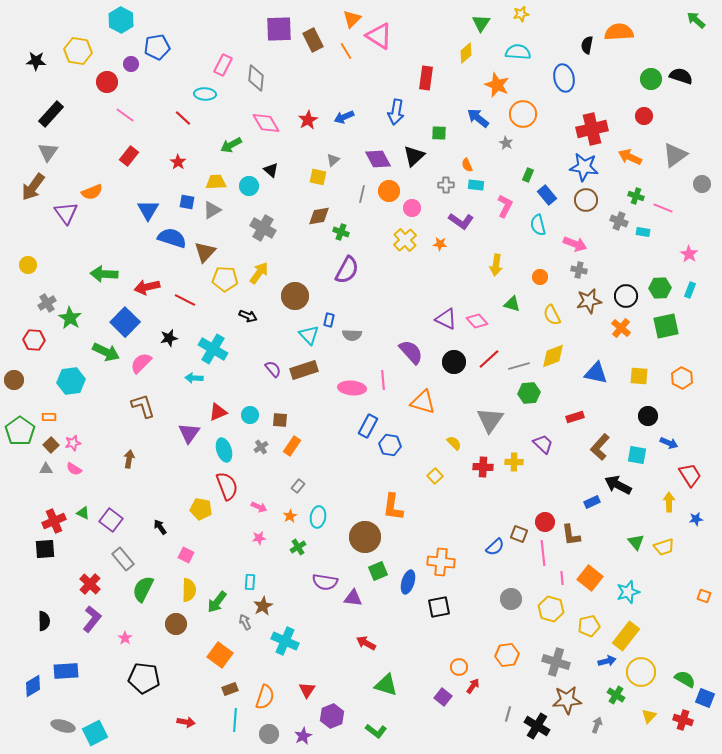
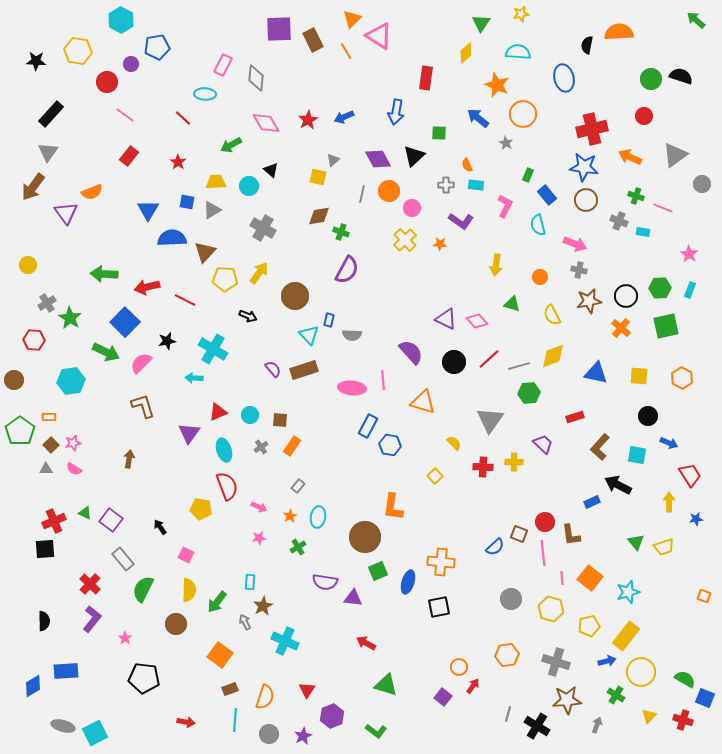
blue semicircle at (172, 238): rotated 20 degrees counterclockwise
black star at (169, 338): moved 2 px left, 3 px down
green triangle at (83, 513): moved 2 px right
